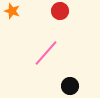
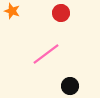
red circle: moved 1 px right, 2 px down
pink line: moved 1 px down; rotated 12 degrees clockwise
